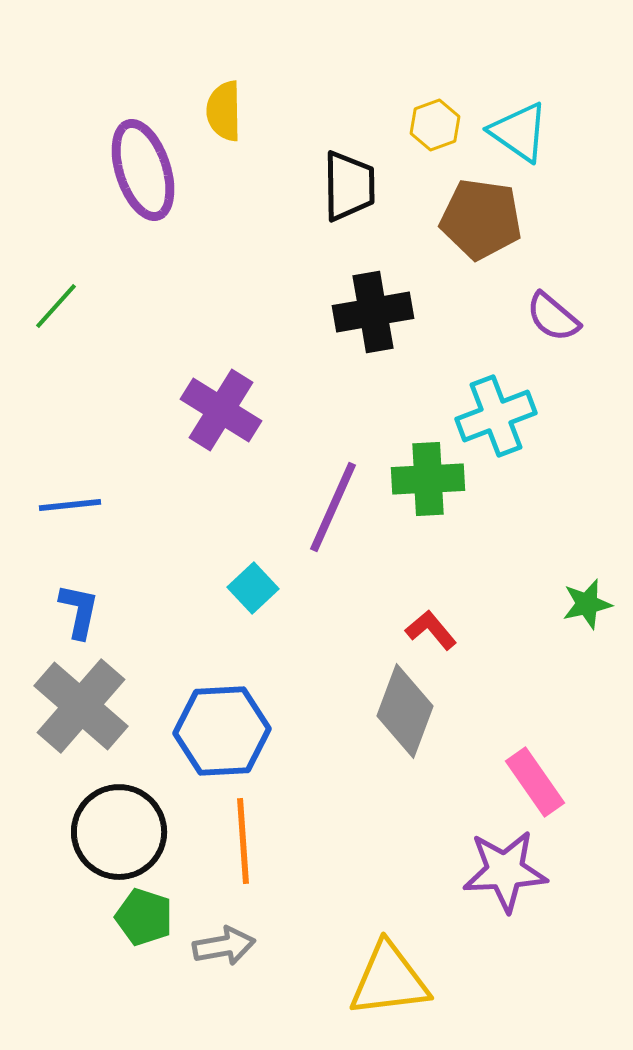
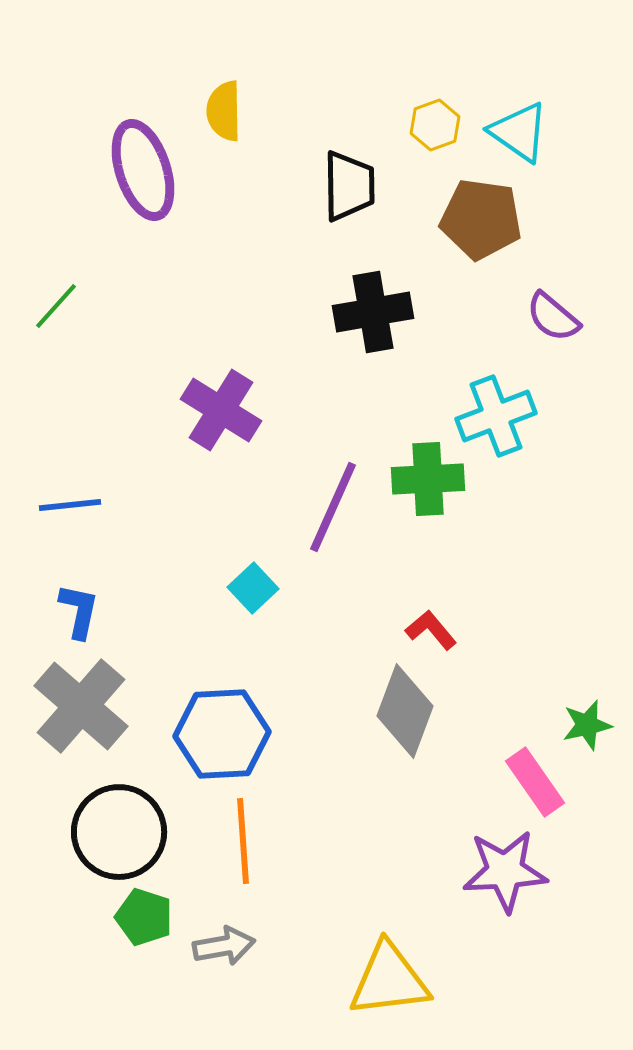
green star: moved 121 px down
blue hexagon: moved 3 px down
